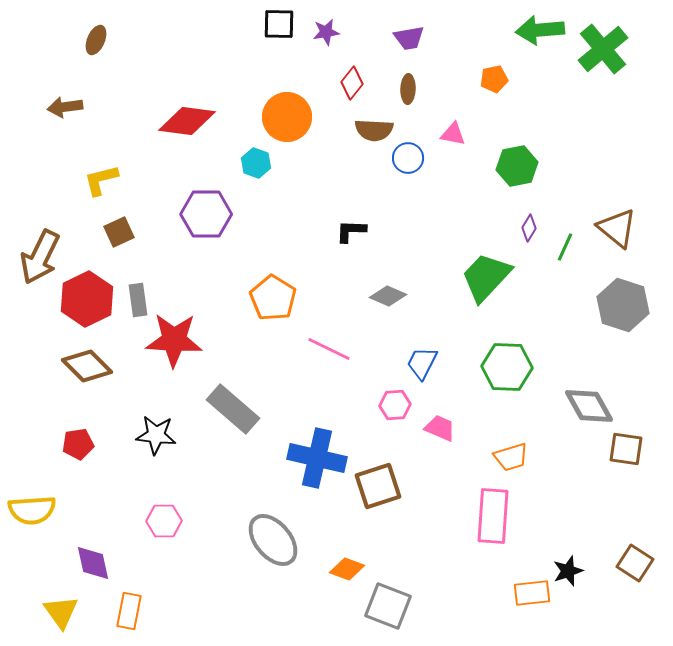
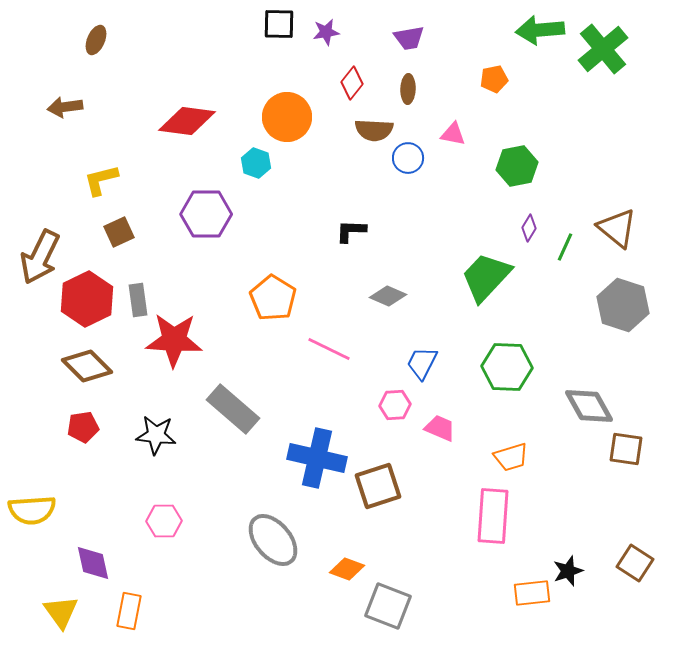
red pentagon at (78, 444): moved 5 px right, 17 px up
